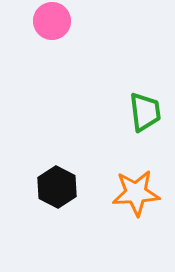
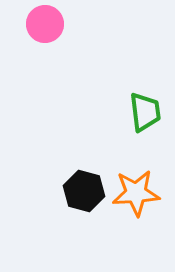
pink circle: moved 7 px left, 3 px down
black hexagon: moved 27 px right, 4 px down; rotated 12 degrees counterclockwise
